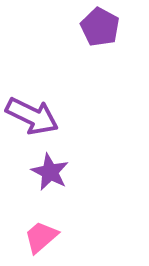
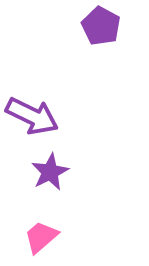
purple pentagon: moved 1 px right, 1 px up
purple star: rotated 18 degrees clockwise
